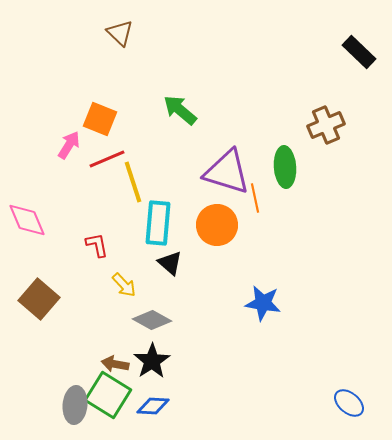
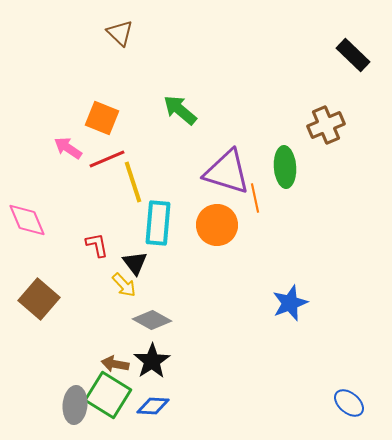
black rectangle: moved 6 px left, 3 px down
orange square: moved 2 px right, 1 px up
pink arrow: moved 1 px left, 3 px down; rotated 88 degrees counterclockwise
black triangle: moved 35 px left; rotated 12 degrees clockwise
blue star: moved 27 px right; rotated 30 degrees counterclockwise
